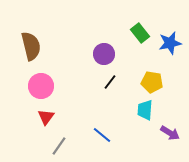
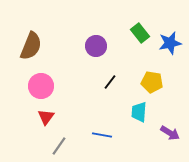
brown semicircle: rotated 36 degrees clockwise
purple circle: moved 8 px left, 8 px up
cyan trapezoid: moved 6 px left, 2 px down
blue line: rotated 30 degrees counterclockwise
